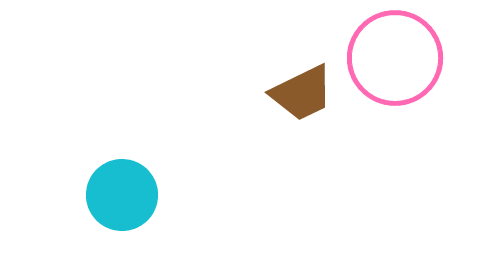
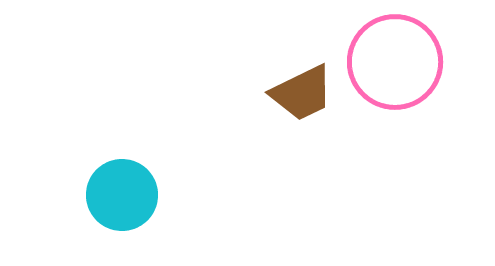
pink circle: moved 4 px down
